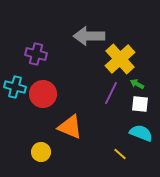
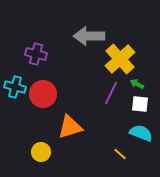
orange triangle: rotated 40 degrees counterclockwise
